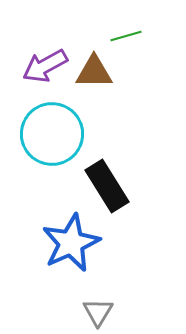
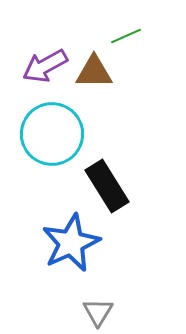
green line: rotated 8 degrees counterclockwise
